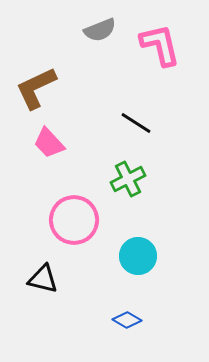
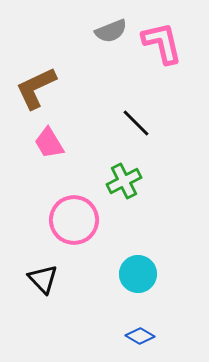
gray semicircle: moved 11 px right, 1 px down
pink L-shape: moved 2 px right, 2 px up
black line: rotated 12 degrees clockwise
pink trapezoid: rotated 12 degrees clockwise
green cross: moved 4 px left, 2 px down
cyan circle: moved 18 px down
black triangle: rotated 32 degrees clockwise
blue diamond: moved 13 px right, 16 px down
